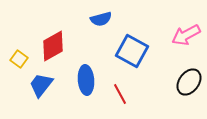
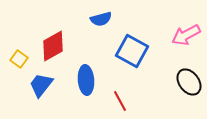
black ellipse: rotated 72 degrees counterclockwise
red line: moved 7 px down
